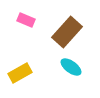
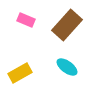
brown rectangle: moved 7 px up
cyan ellipse: moved 4 px left
